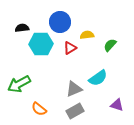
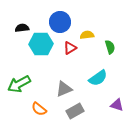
green semicircle: moved 2 px down; rotated 120 degrees clockwise
gray triangle: moved 10 px left
